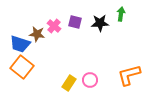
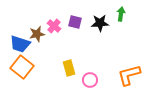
brown star: rotated 21 degrees counterclockwise
yellow rectangle: moved 15 px up; rotated 49 degrees counterclockwise
